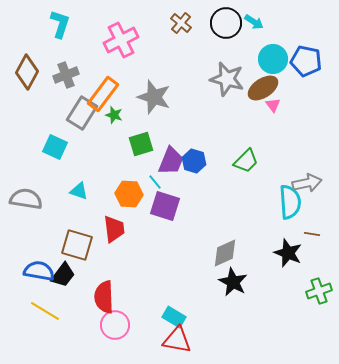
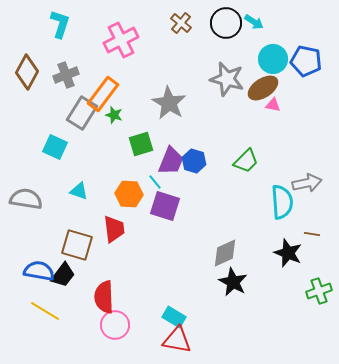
gray star at (154, 97): moved 15 px right, 6 px down; rotated 12 degrees clockwise
pink triangle at (273, 105): rotated 42 degrees counterclockwise
cyan semicircle at (290, 202): moved 8 px left
